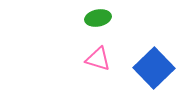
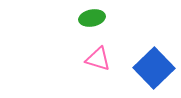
green ellipse: moved 6 px left
